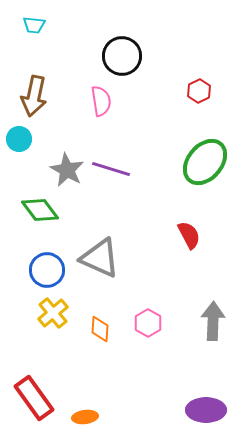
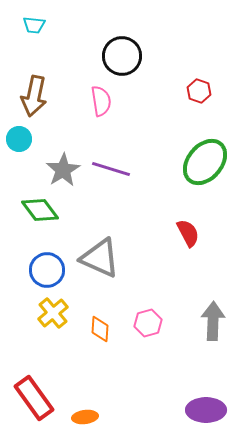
red hexagon: rotated 15 degrees counterclockwise
gray star: moved 4 px left; rotated 12 degrees clockwise
red semicircle: moved 1 px left, 2 px up
pink hexagon: rotated 16 degrees clockwise
